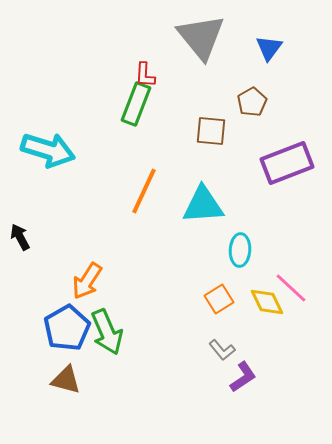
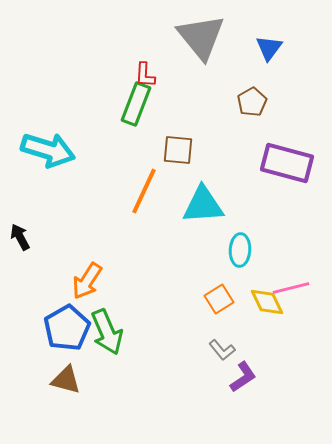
brown square: moved 33 px left, 19 px down
purple rectangle: rotated 36 degrees clockwise
pink line: rotated 57 degrees counterclockwise
